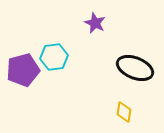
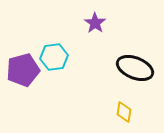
purple star: rotated 10 degrees clockwise
